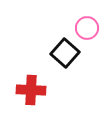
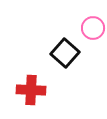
pink circle: moved 6 px right
